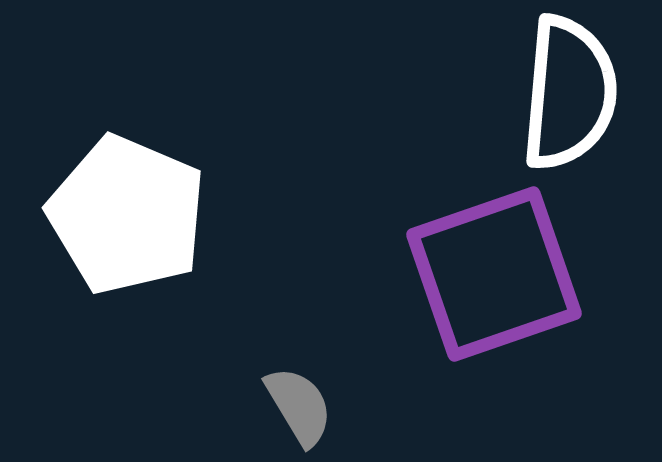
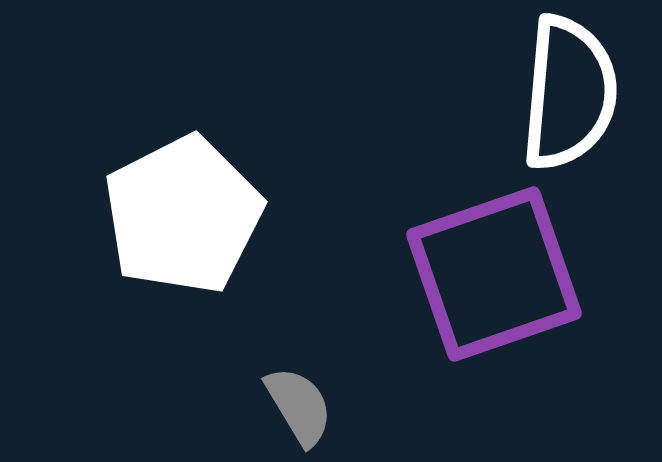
white pentagon: moved 56 px right; rotated 22 degrees clockwise
